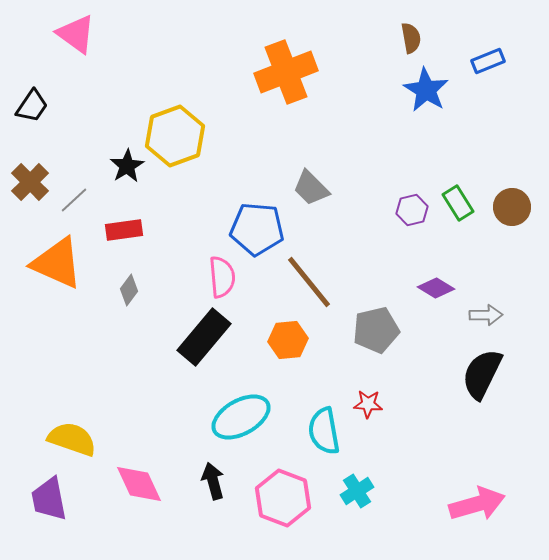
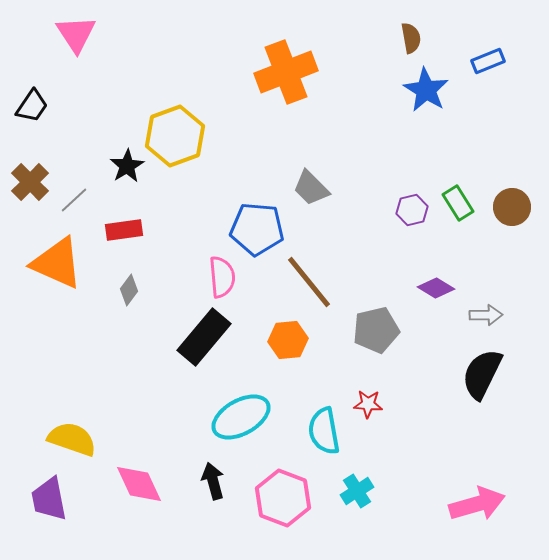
pink triangle: rotated 21 degrees clockwise
